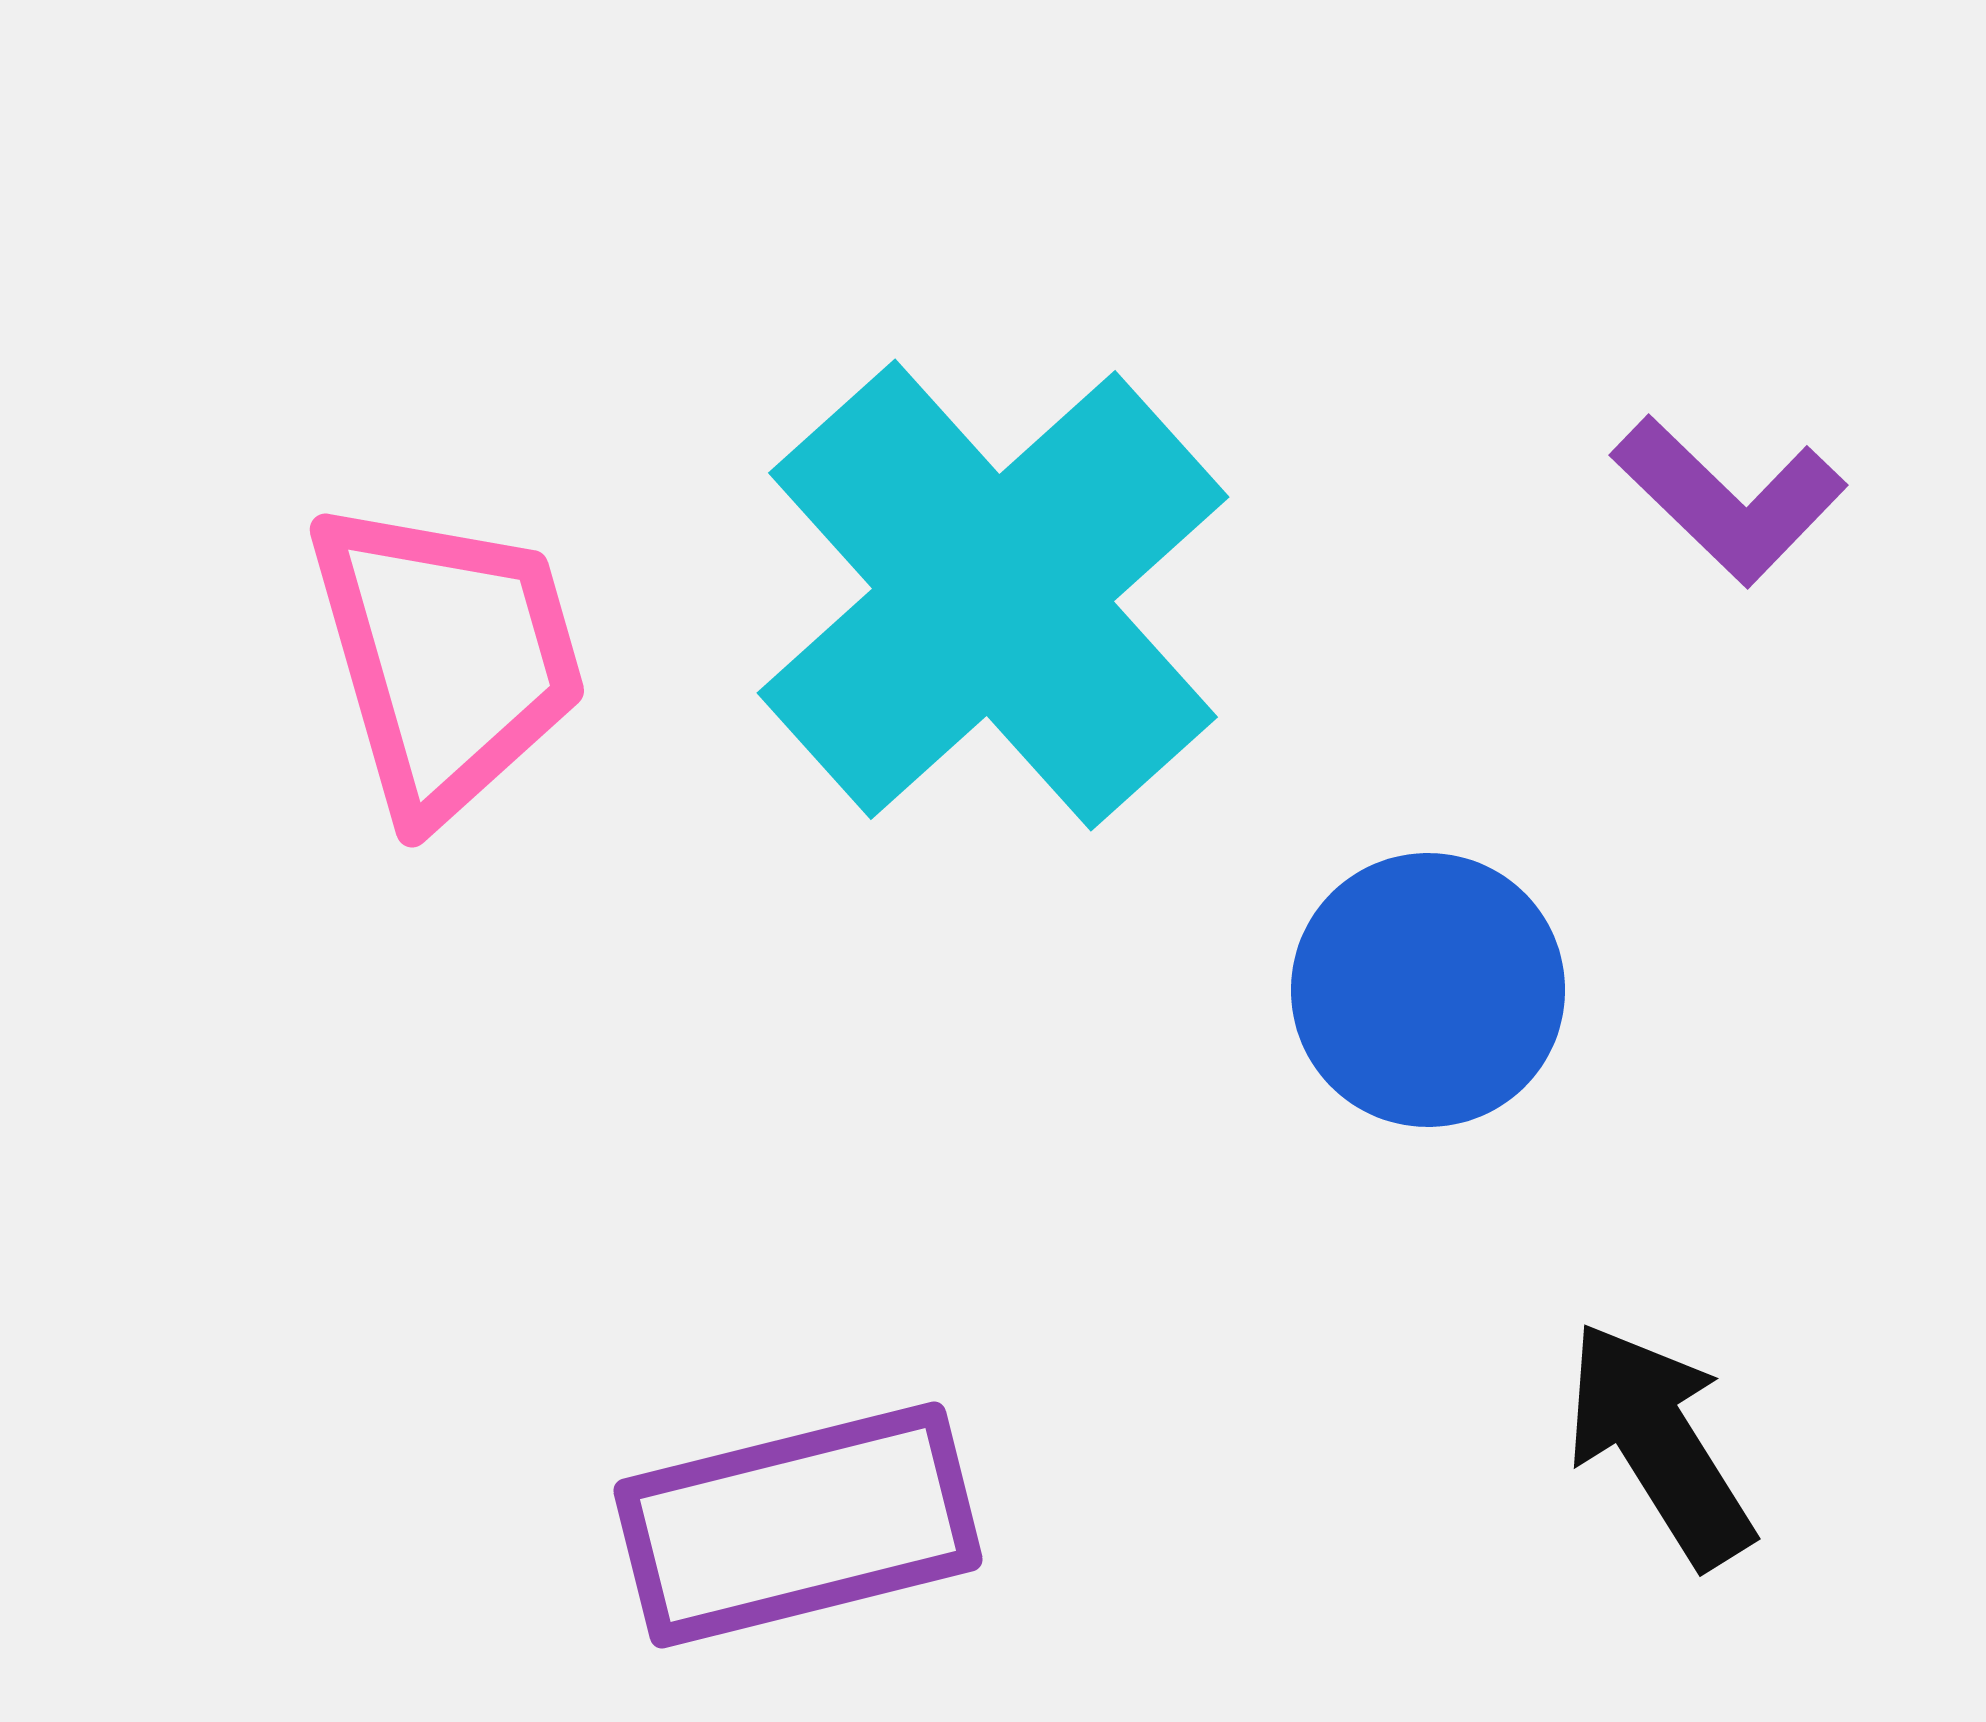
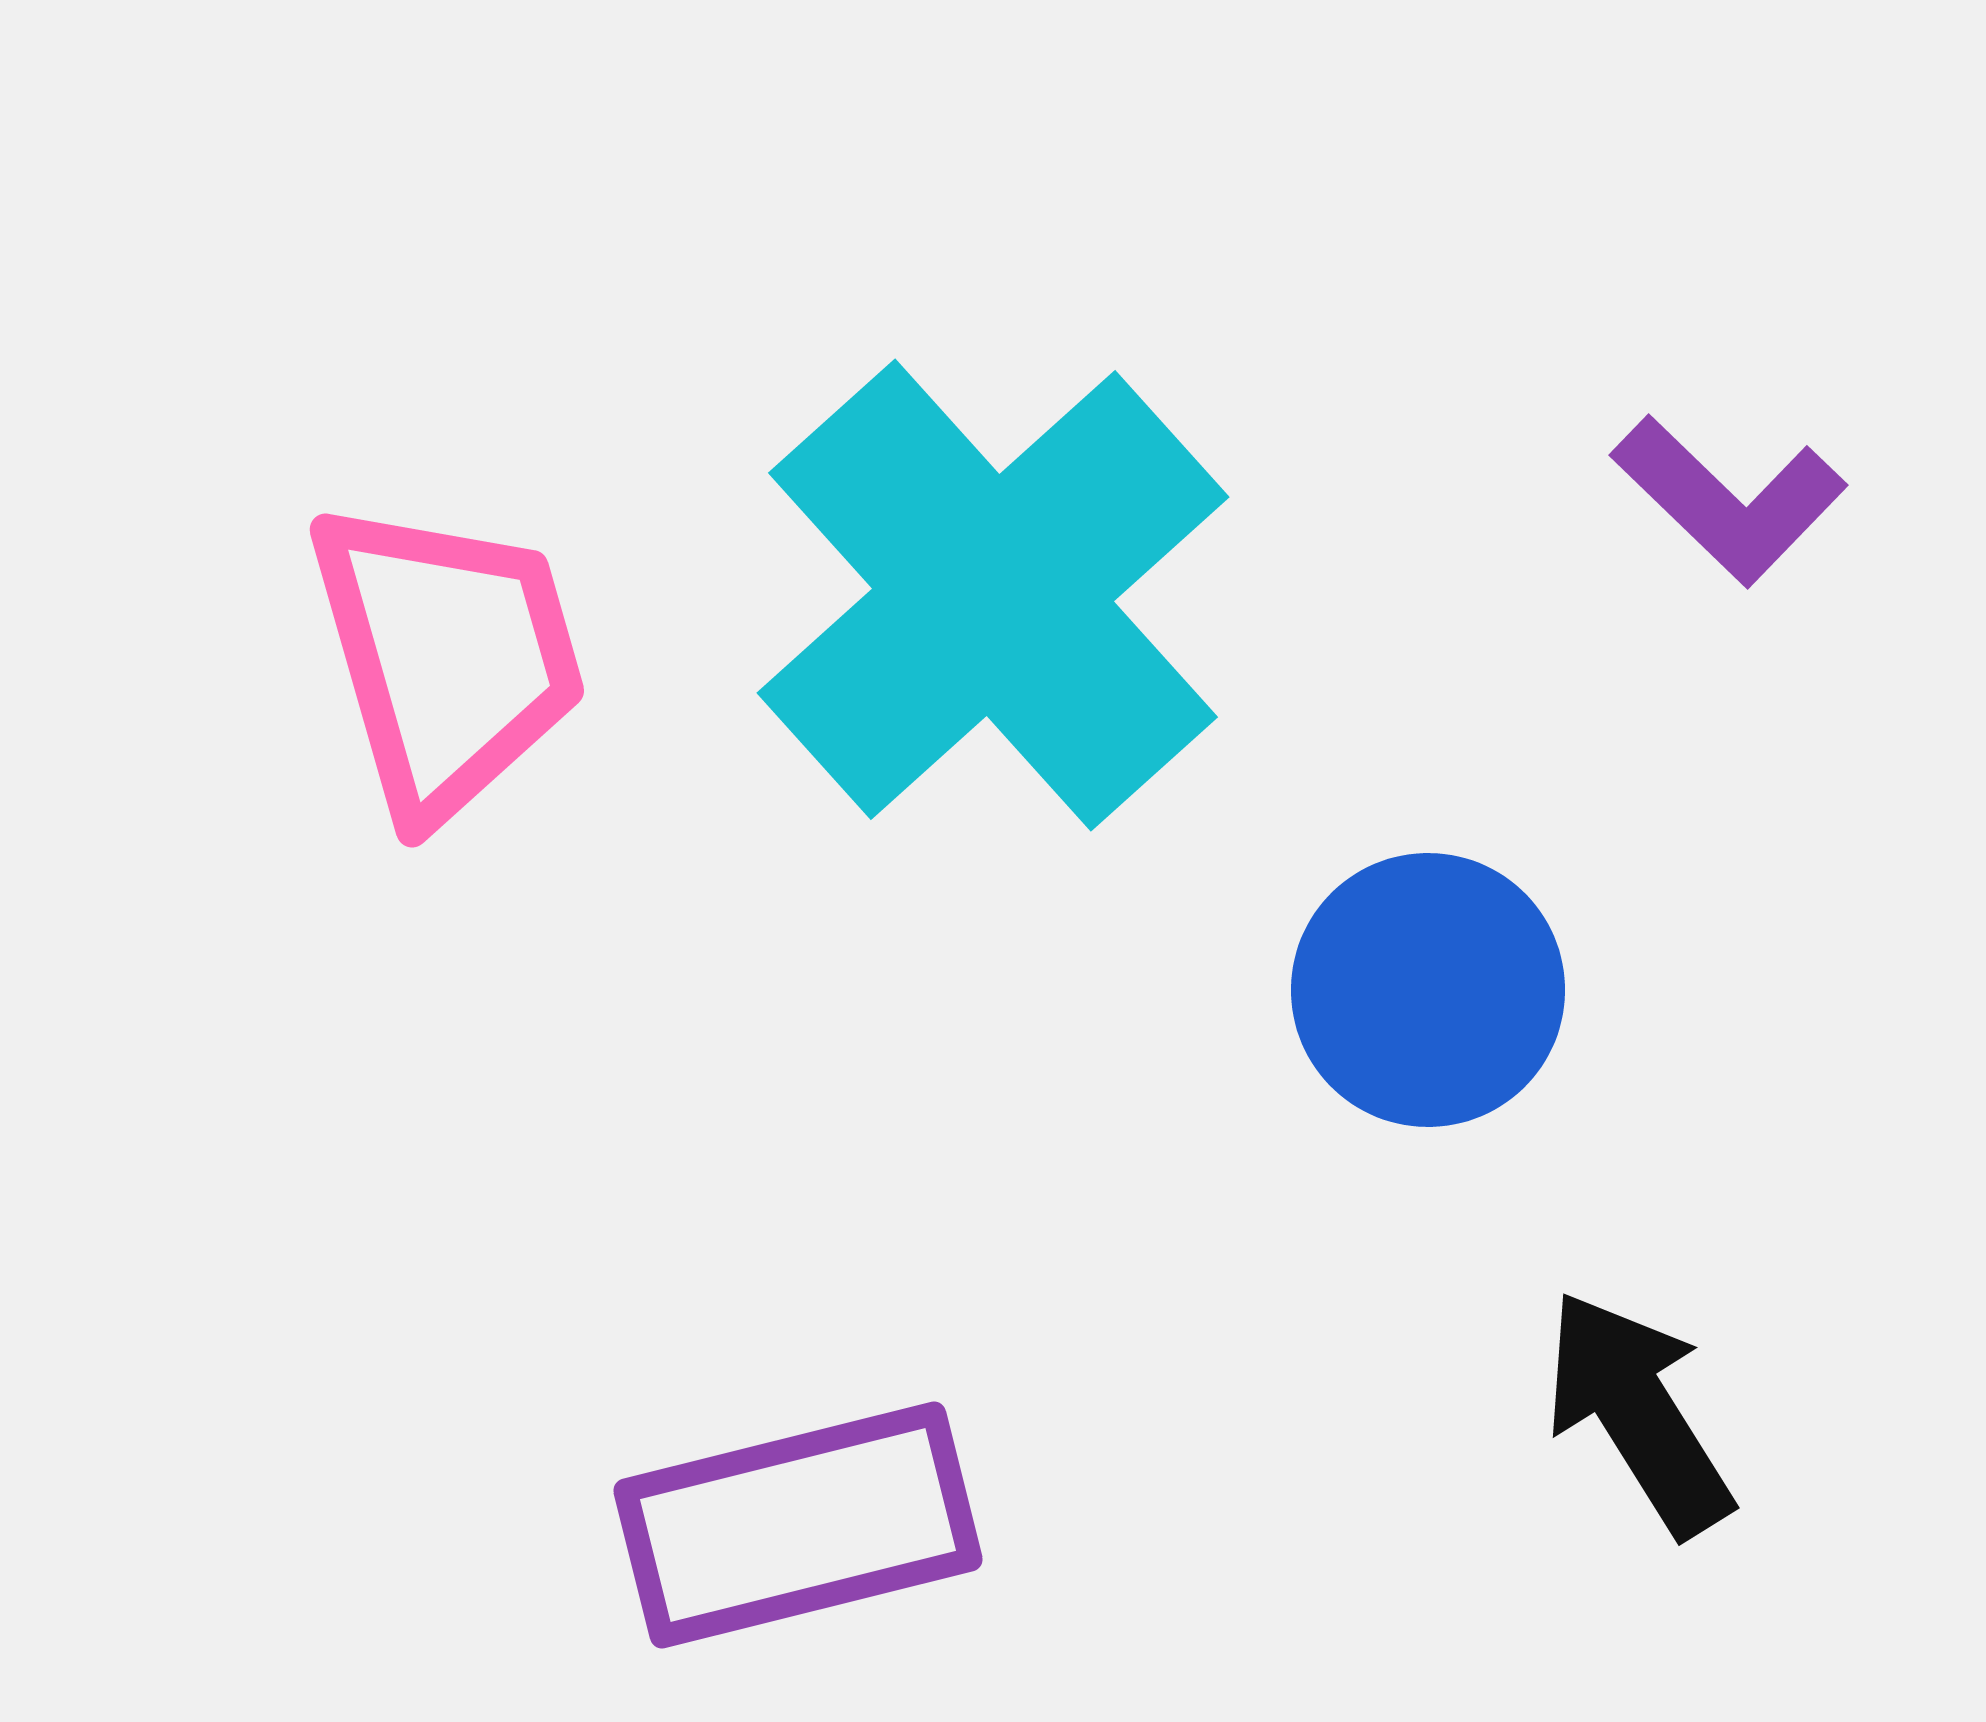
black arrow: moved 21 px left, 31 px up
